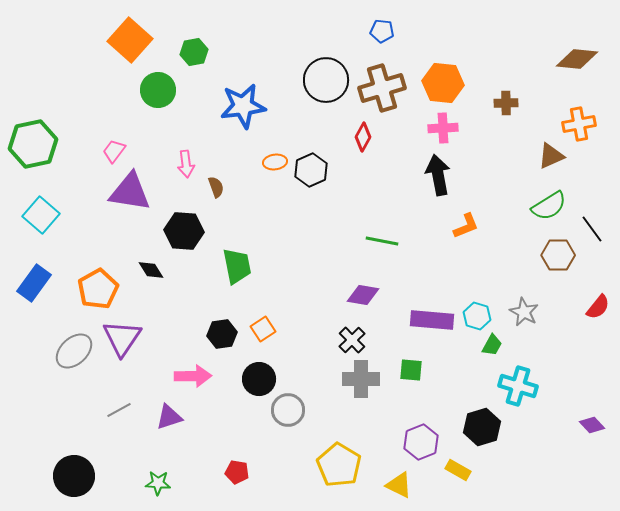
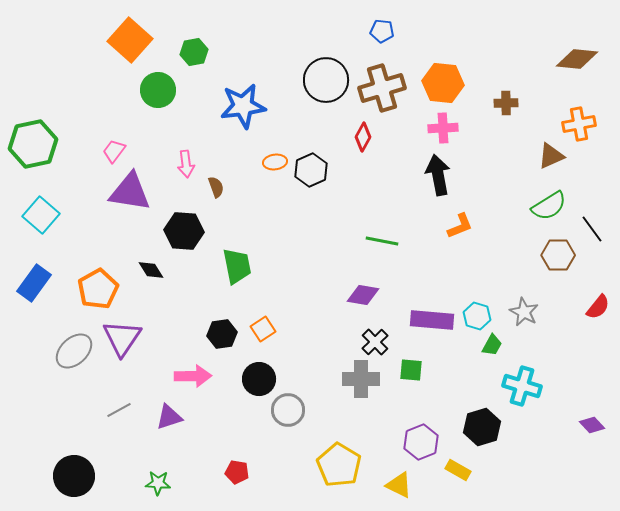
orange L-shape at (466, 226): moved 6 px left
black cross at (352, 340): moved 23 px right, 2 px down
cyan cross at (518, 386): moved 4 px right
